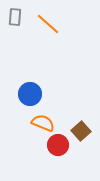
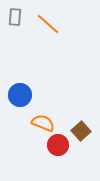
blue circle: moved 10 px left, 1 px down
